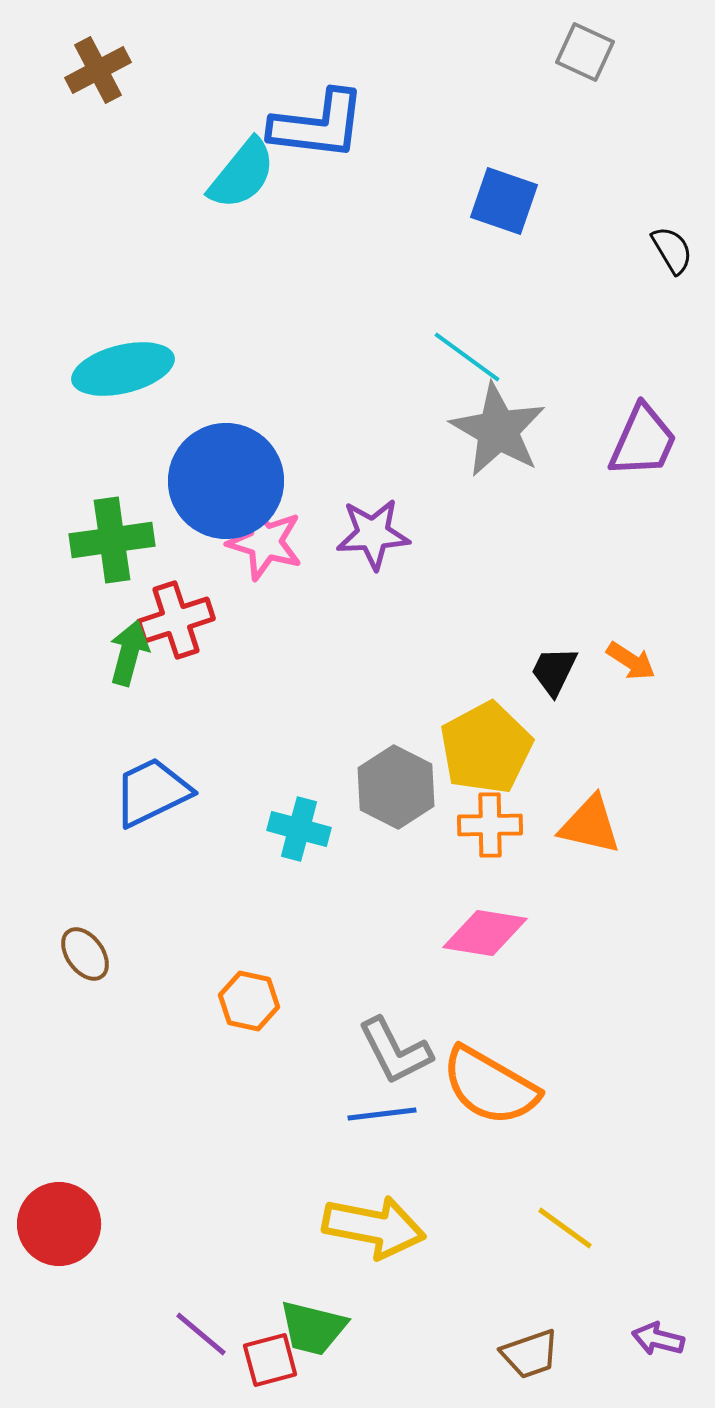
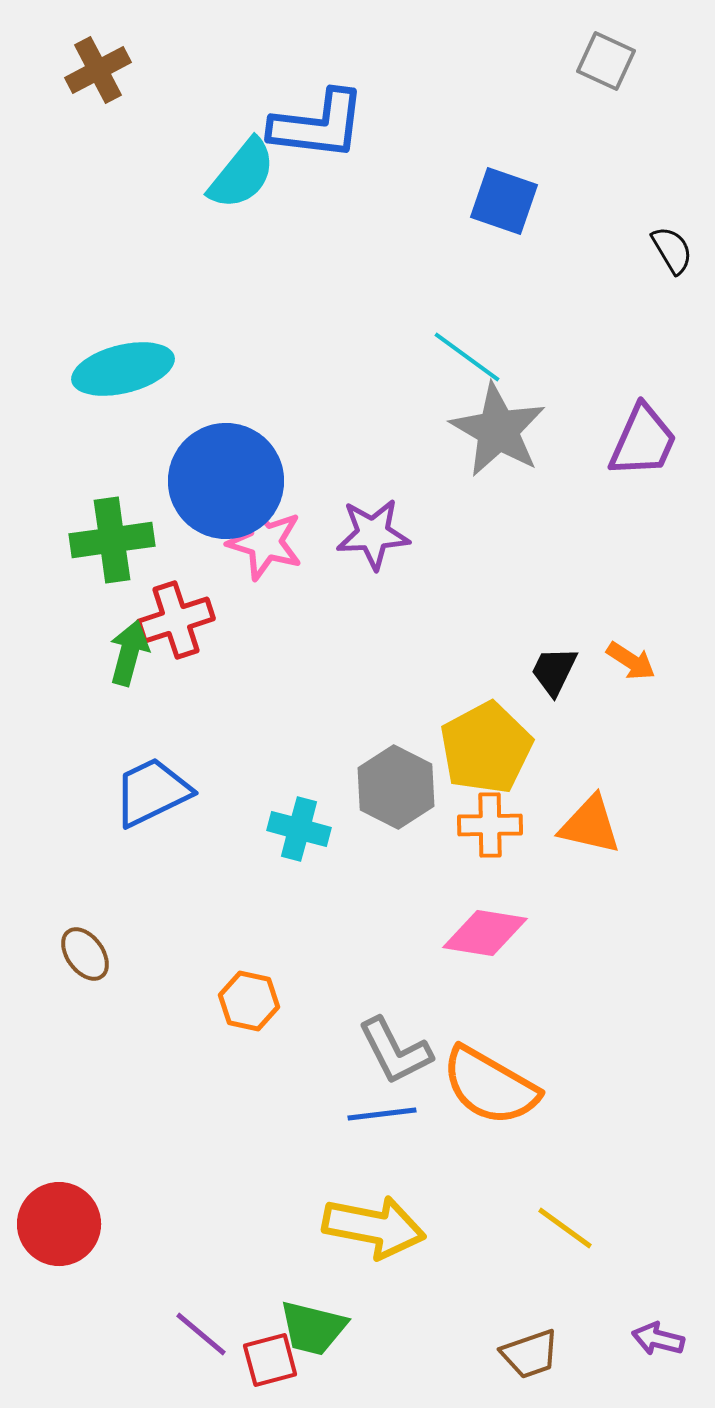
gray square: moved 21 px right, 9 px down
